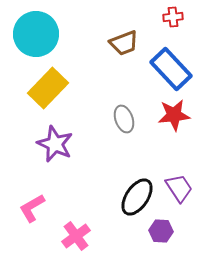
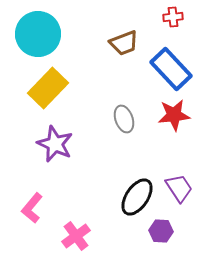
cyan circle: moved 2 px right
pink L-shape: rotated 20 degrees counterclockwise
